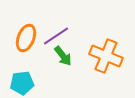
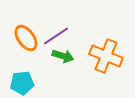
orange ellipse: rotated 56 degrees counterclockwise
green arrow: rotated 35 degrees counterclockwise
